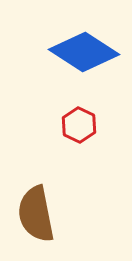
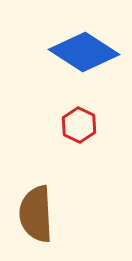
brown semicircle: rotated 8 degrees clockwise
